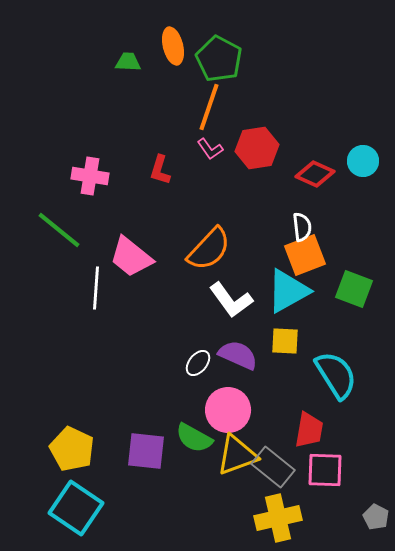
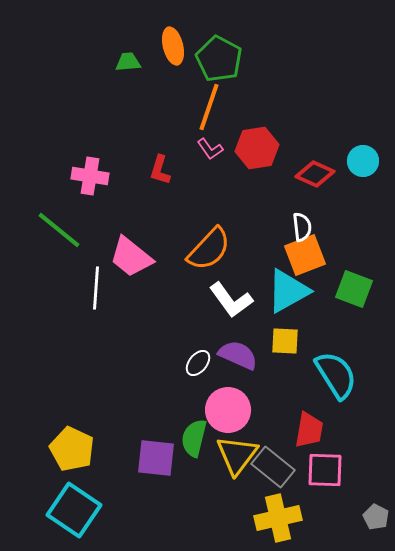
green trapezoid: rotated 8 degrees counterclockwise
green semicircle: rotated 75 degrees clockwise
purple square: moved 10 px right, 7 px down
yellow triangle: rotated 33 degrees counterclockwise
cyan square: moved 2 px left, 2 px down
